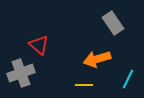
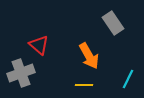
orange arrow: moved 8 px left, 3 px up; rotated 104 degrees counterclockwise
